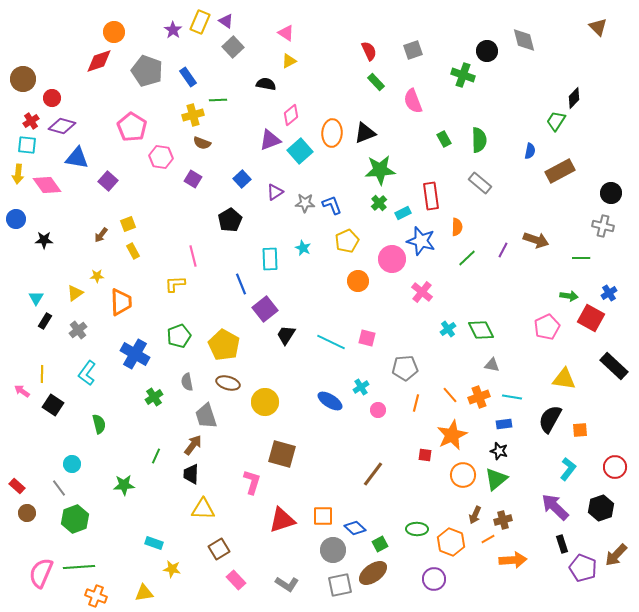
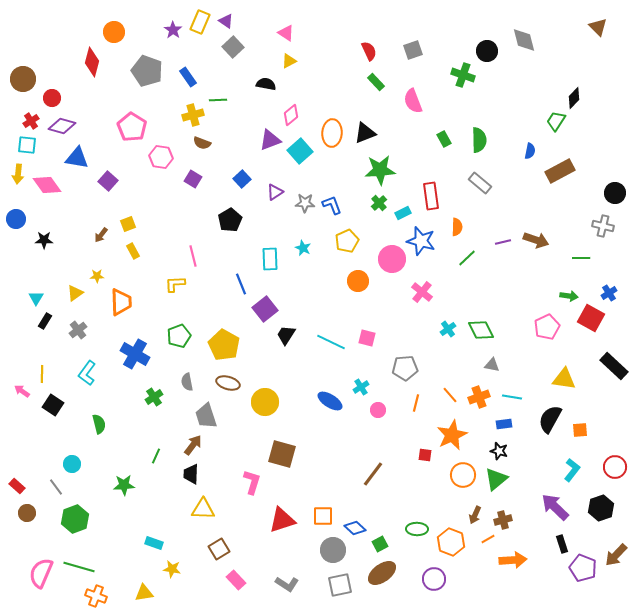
red diamond at (99, 61): moved 7 px left, 1 px down; rotated 56 degrees counterclockwise
black circle at (611, 193): moved 4 px right
purple line at (503, 250): moved 8 px up; rotated 49 degrees clockwise
cyan L-shape at (568, 469): moved 4 px right, 1 px down
gray line at (59, 488): moved 3 px left, 1 px up
green line at (79, 567): rotated 20 degrees clockwise
brown ellipse at (373, 573): moved 9 px right
